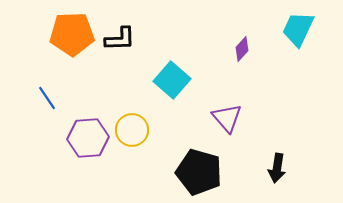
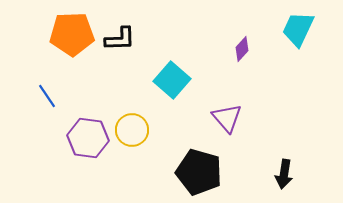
blue line: moved 2 px up
purple hexagon: rotated 12 degrees clockwise
black arrow: moved 7 px right, 6 px down
